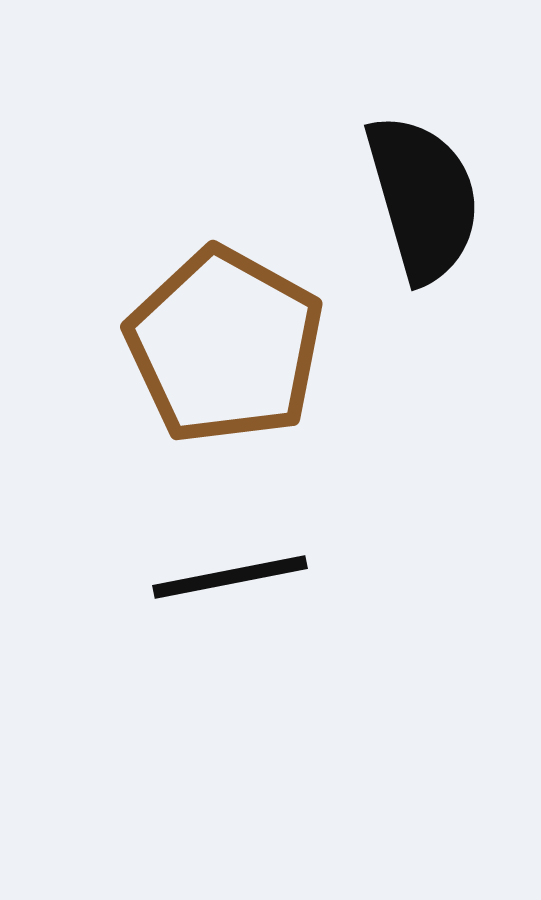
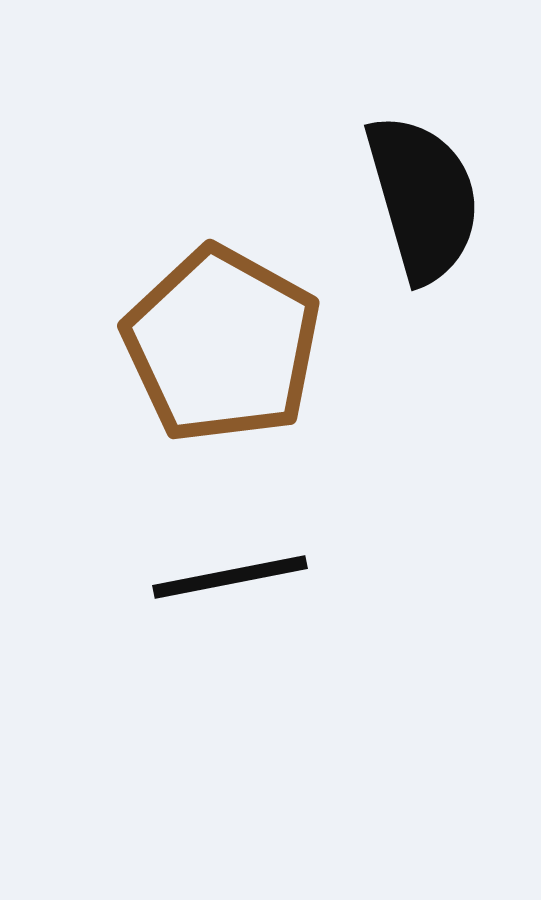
brown pentagon: moved 3 px left, 1 px up
